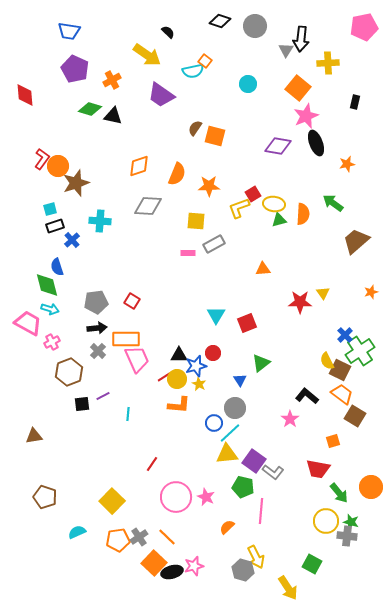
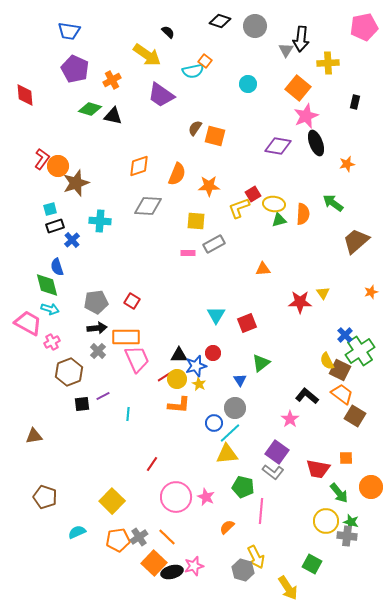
orange rectangle at (126, 339): moved 2 px up
orange square at (333, 441): moved 13 px right, 17 px down; rotated 16 degrees clockwise
purple square at (254, 461): moved 23 px right, 9 px up
